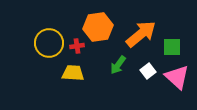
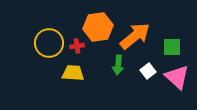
orange arrow: moved 6 px left, 2 px down
green arrow: rotated 30 degrees counterclockwise
